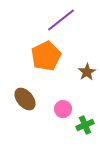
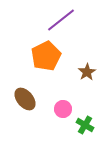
green cross: rotated 36 degrees counterclockwise
